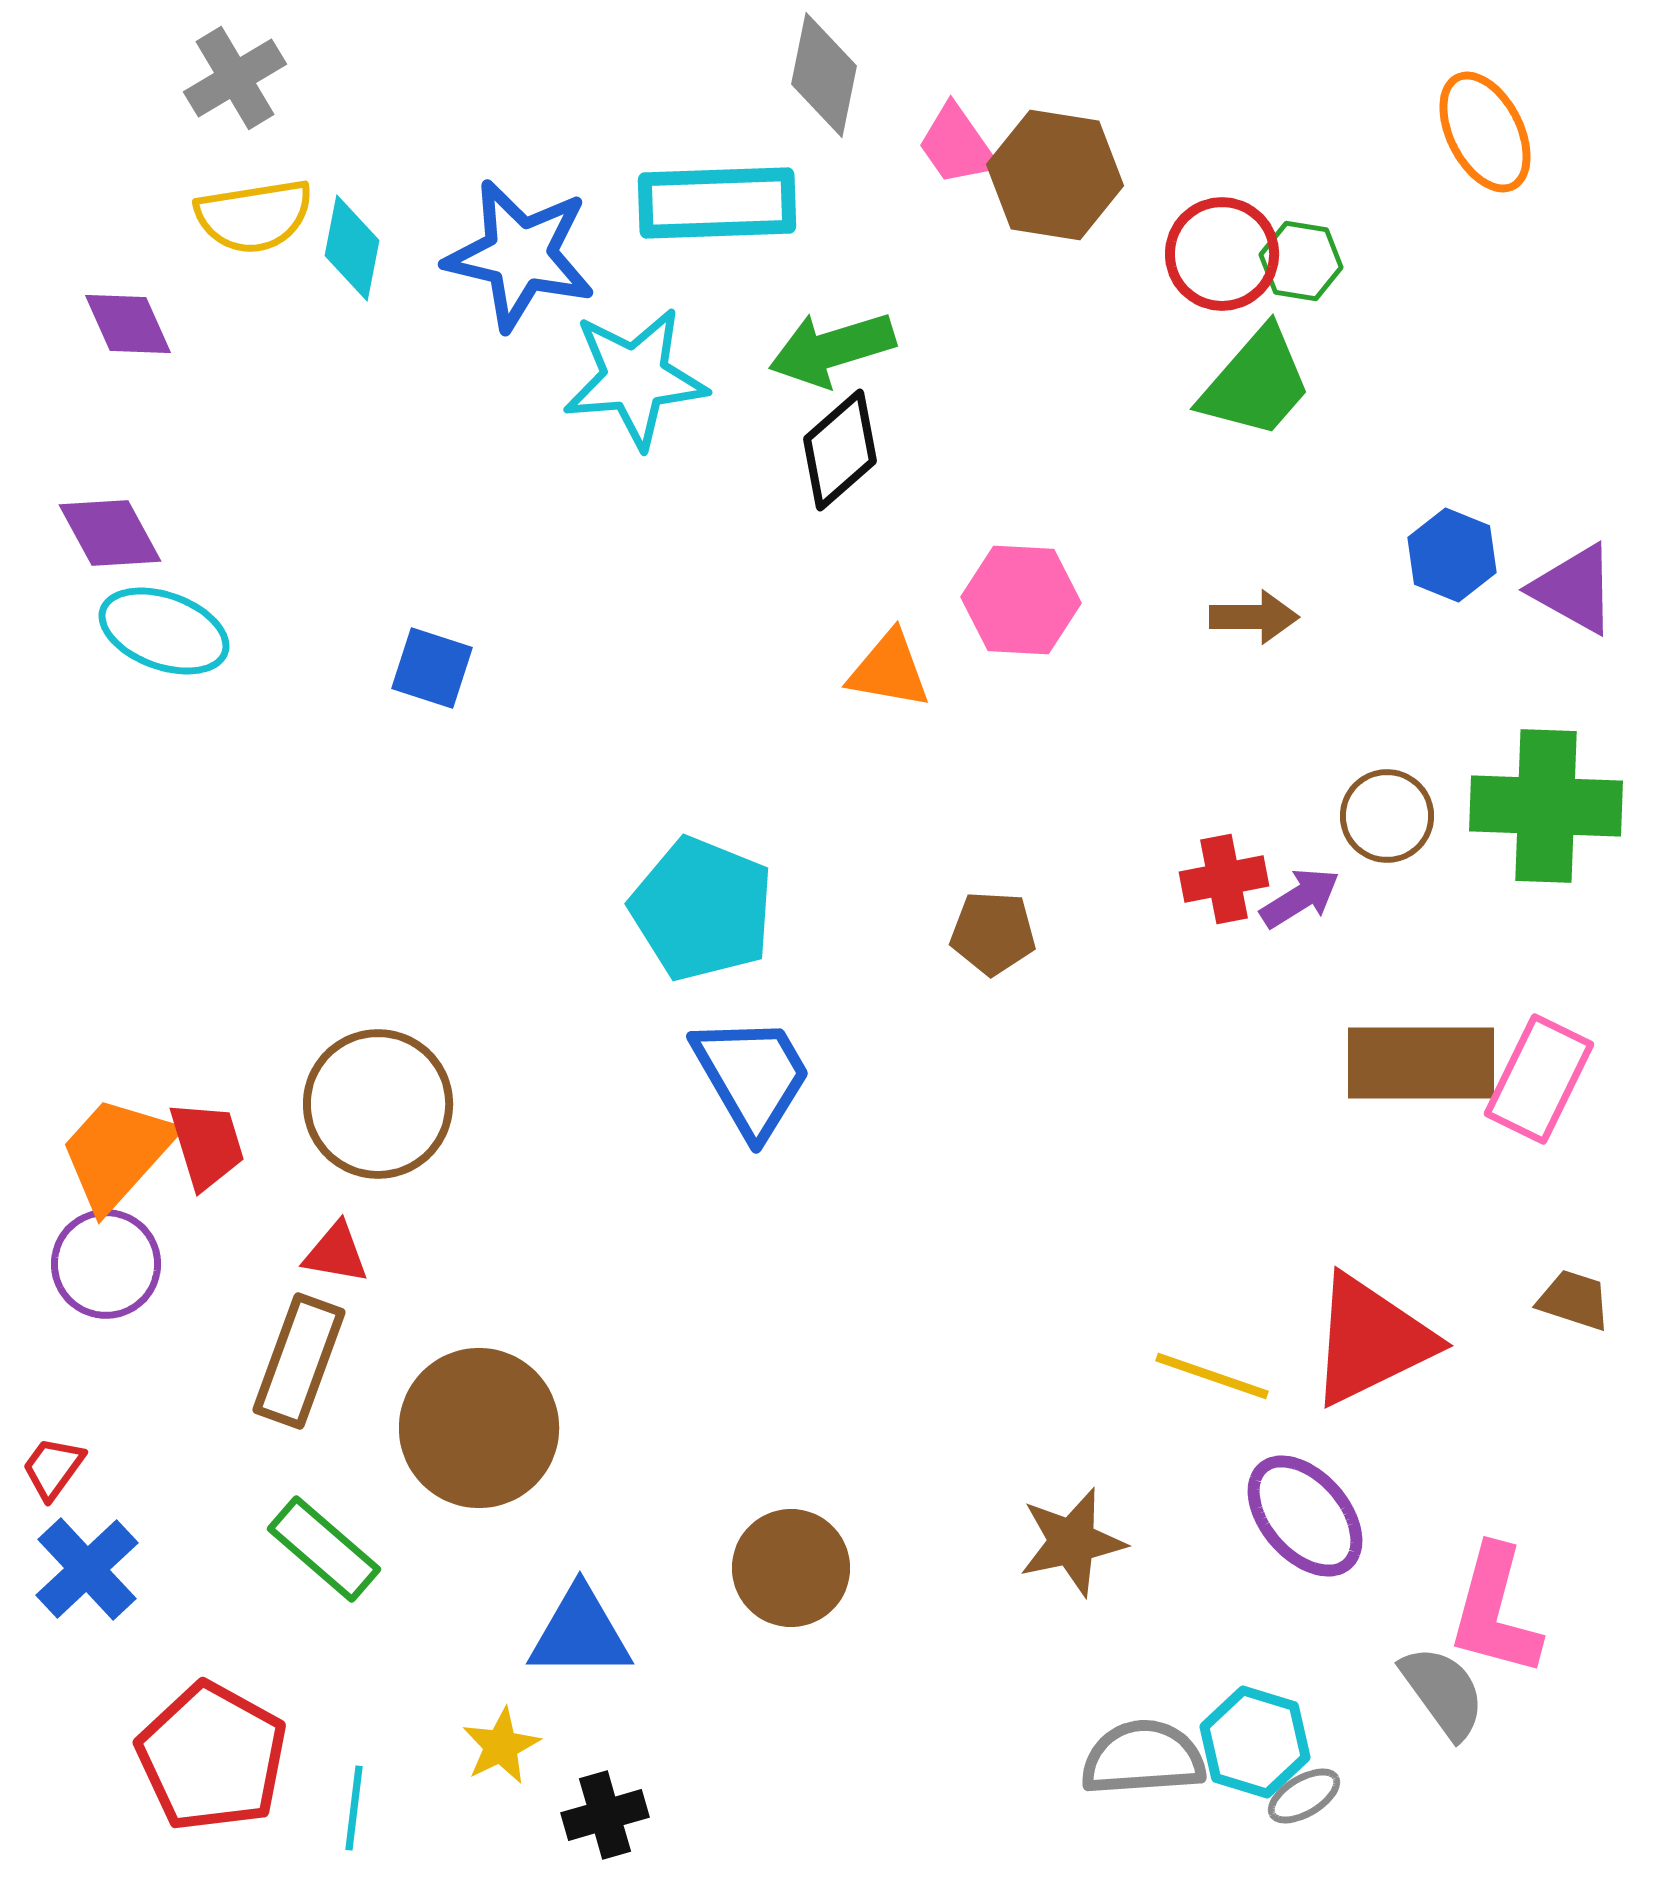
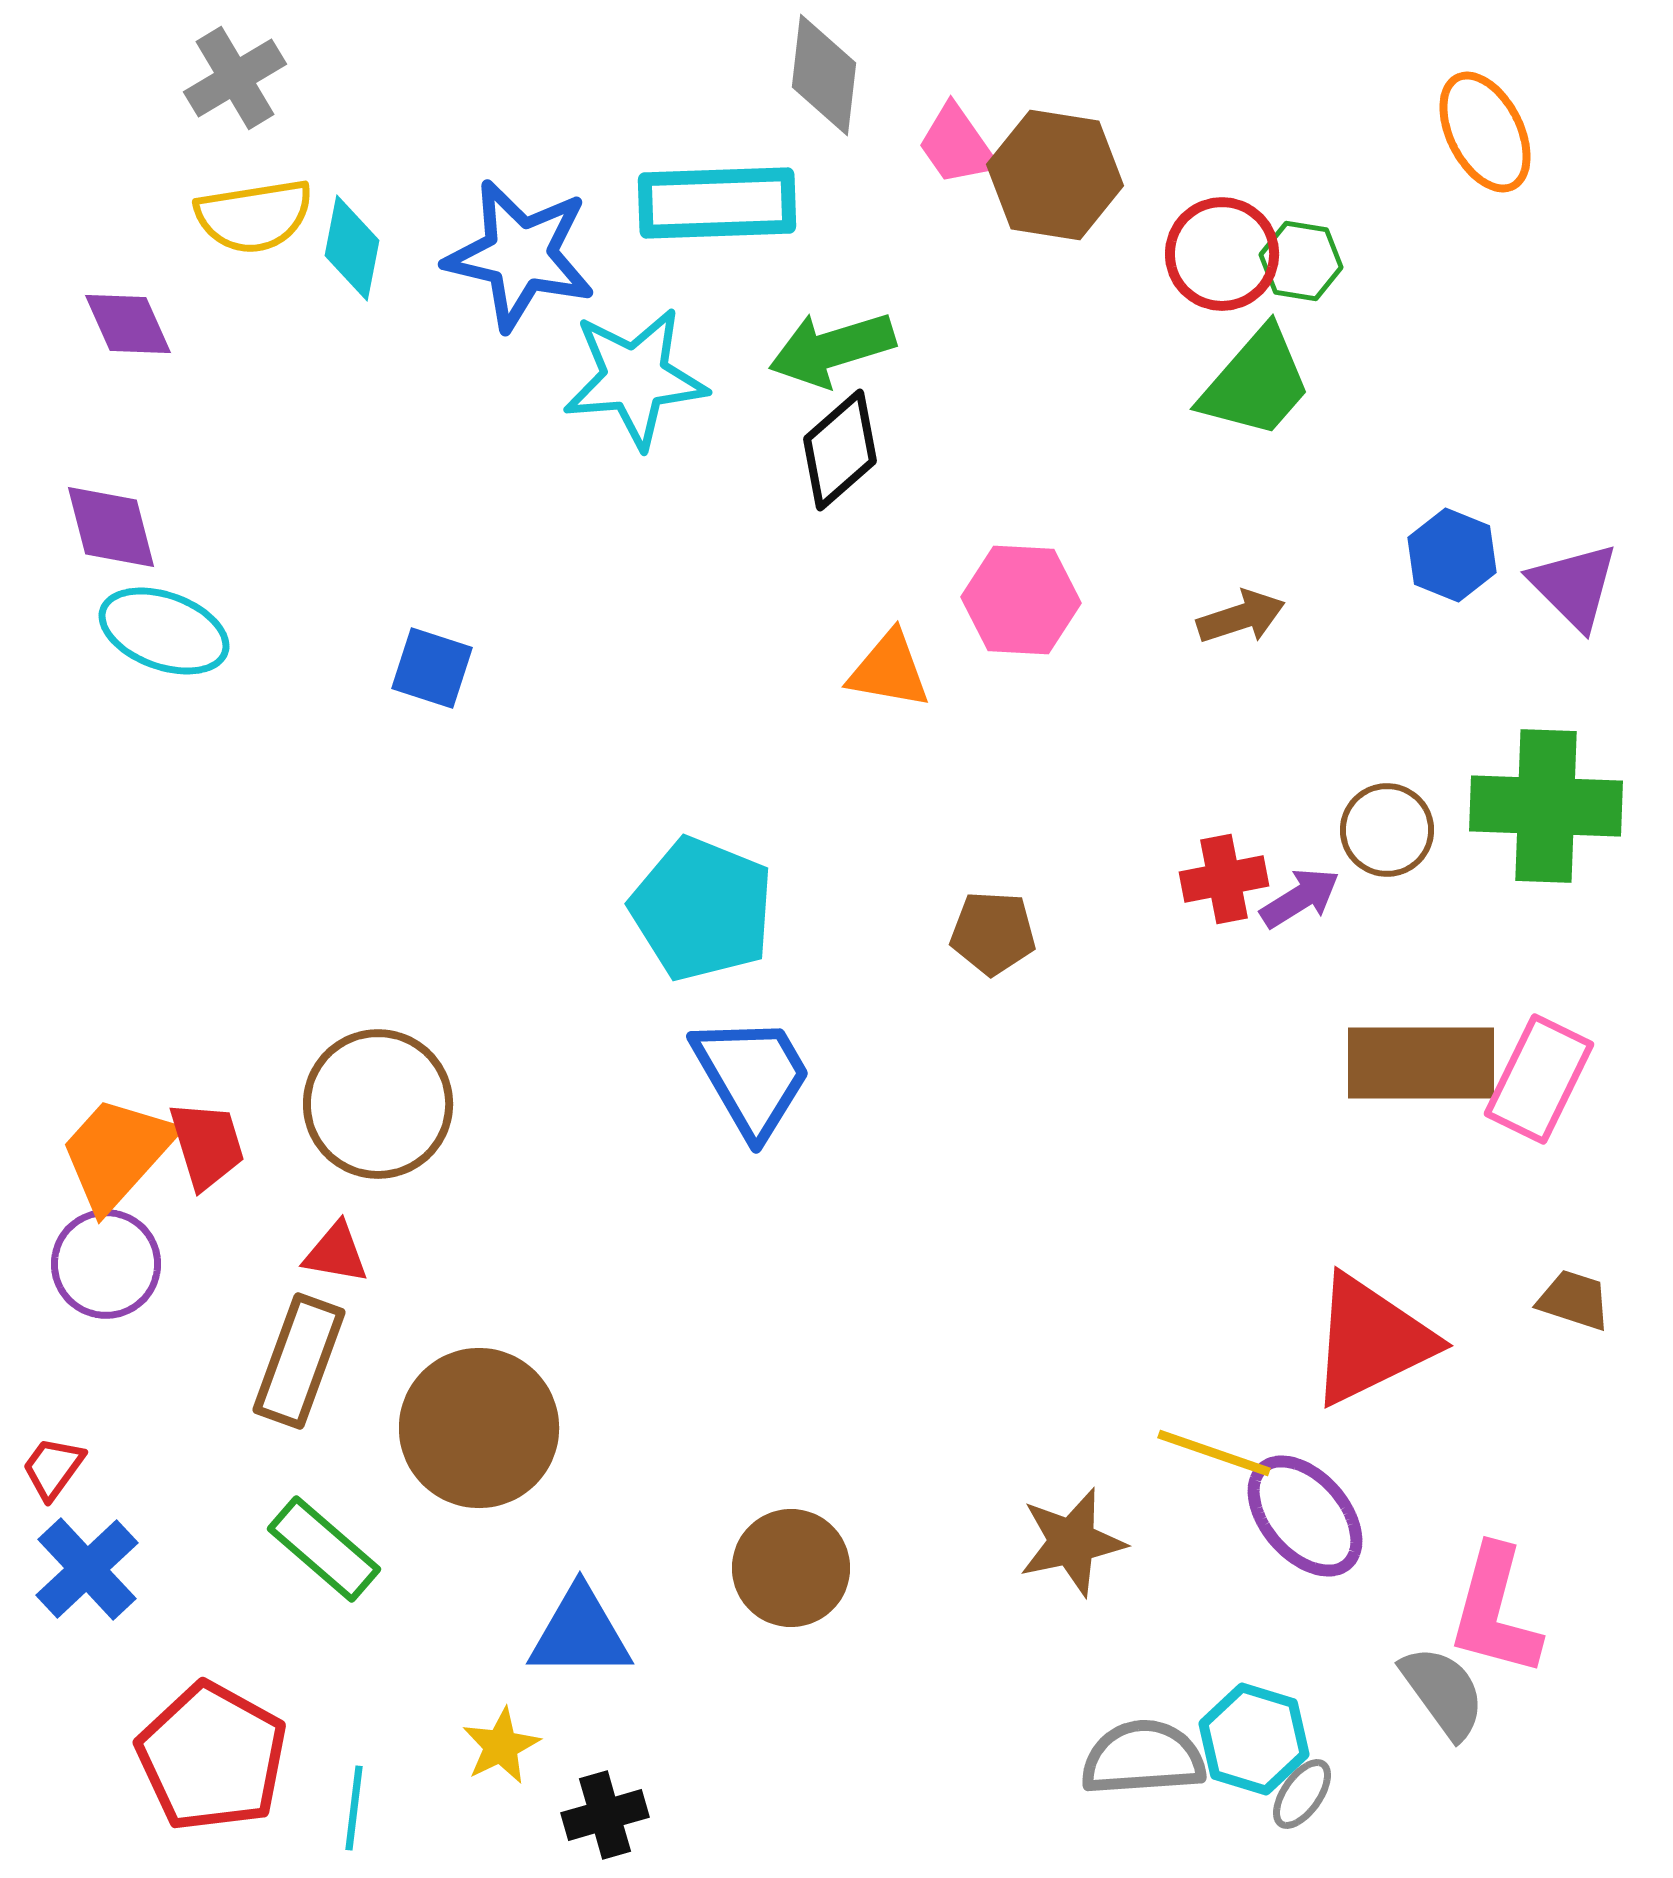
gray diamond at (824, 75): rotated 5 degrees counterclockwise
purple diamond at (110, 533): moved 1 px right, 6 px up; rotated 14 degrees clockwise
purple triangle at (1574, 589): moved 3 px up; rotated 16 degrees clockwise
brown arrow at (1254, 617): moved 13 px left; rotated 18 degrees counterclockwise
brown circle at (1387, 816): moved 14 px down
yellow line at (1212, 1376): moved 2 px right, 77 px down
cyan hexagon at (1255, 1742): moved 1 px left, 3 px up
gray ellipse at (1304, 1796): moved 2 px left, 2 px up; rotated 24 degrees counterclockwise
